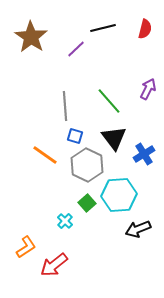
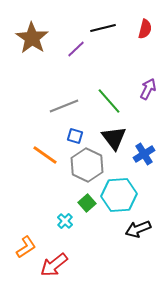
brown star: moved 1 px right, 1 px down
gray line: moved 1 px left; rotated 72 degrees clockwise
